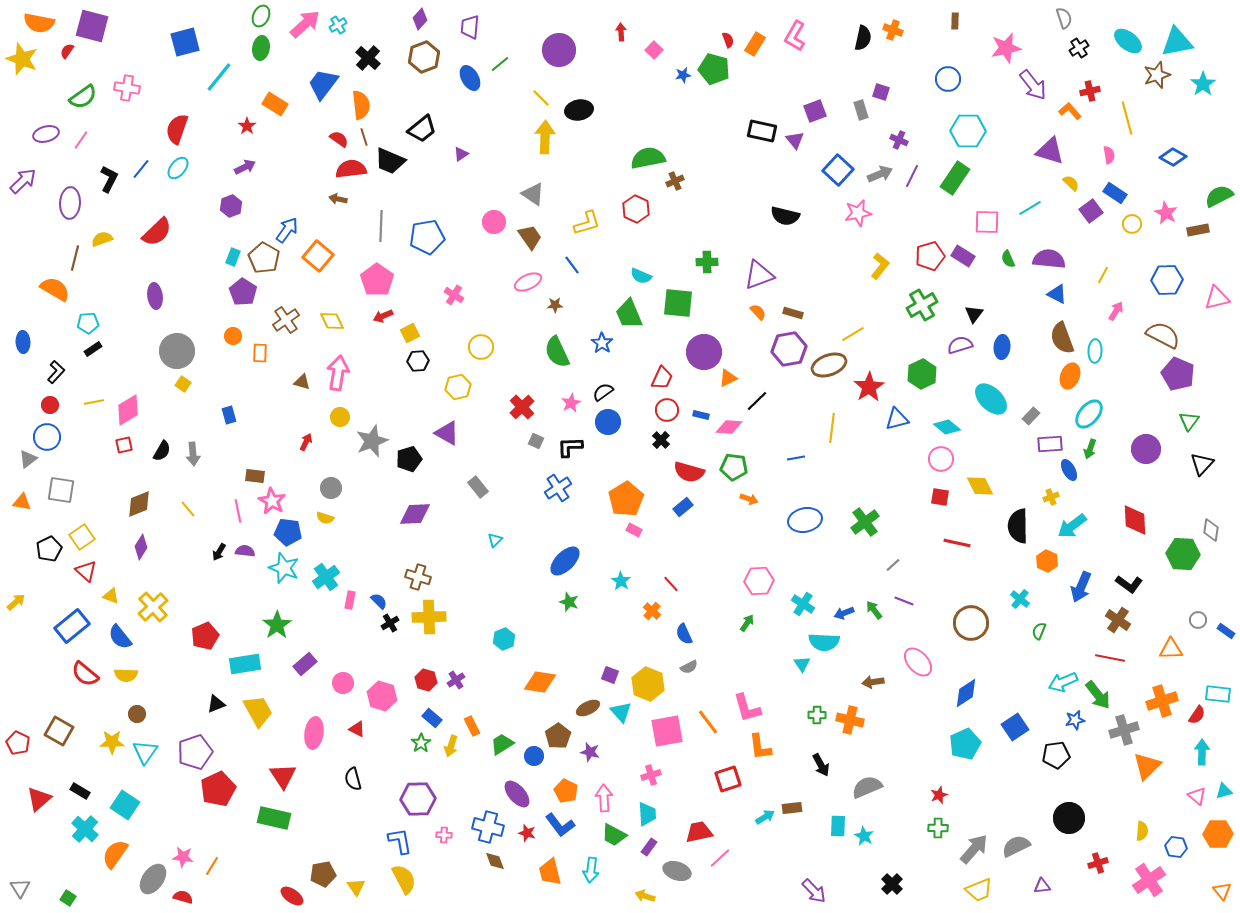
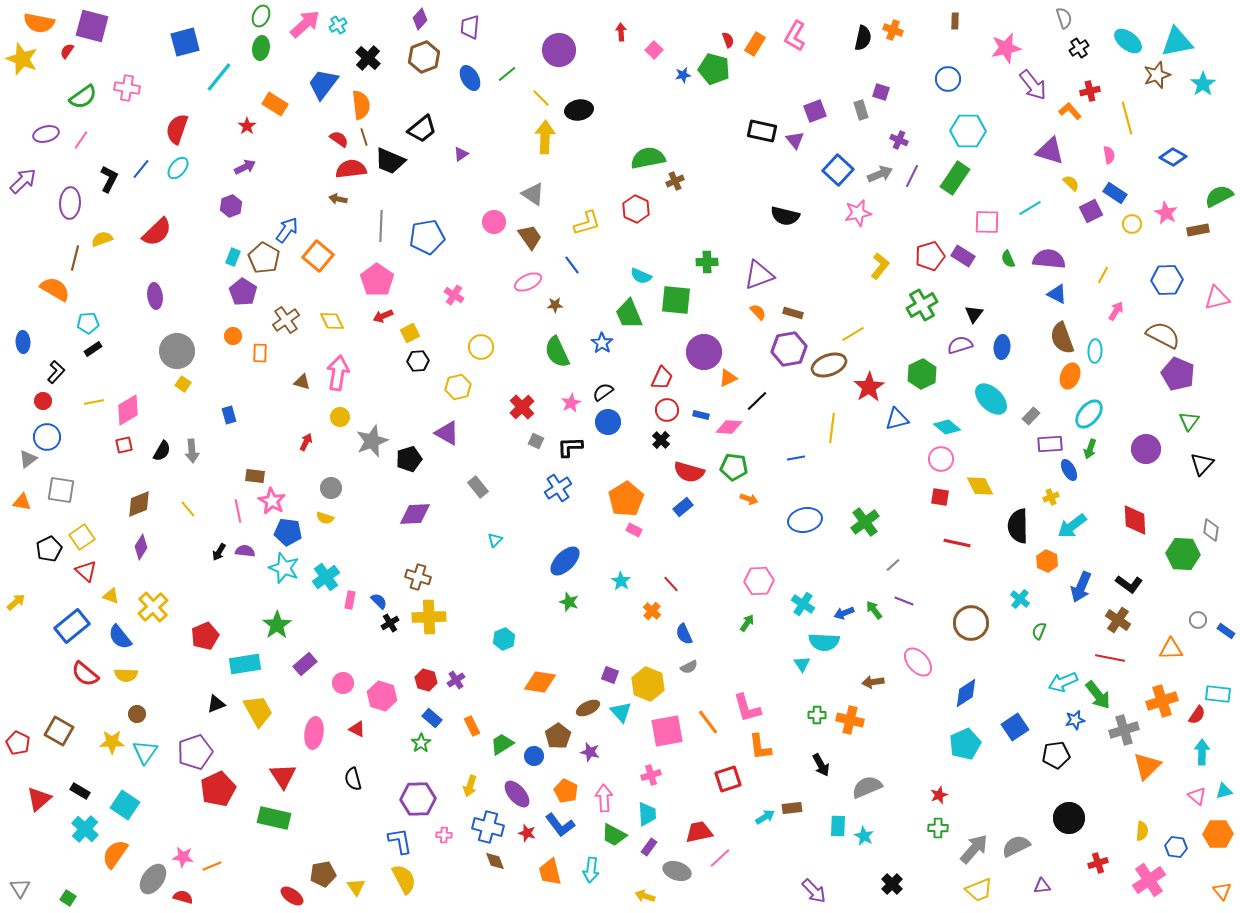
green line at (500, 64): moved 7 px right, 10 px down
purple square at (1091, 211): rotated 10 degrees clockwise
green square at (678, 303): moved 2 px left, 3 px up
red circle at (50, 405): moved 7 px left, 4 px up
gray arrow at (193, 454): moved 1 px left, 3 px up
yellow arrow at (451, 746): moved 19 px right, 40 px down
orange line at (212, 866): rotated 36 degrees clockwise
